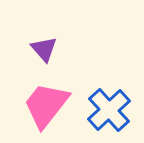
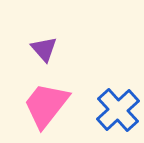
blue cross: moved 9 px right
